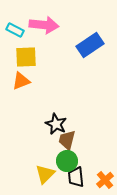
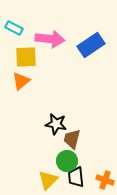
pink arrow: moved 6 px right, 14 px down
cyan rectangle: moved 1 px left, 2 px up
blue rectangle: moved 1 px right
orange triangle: rotated 18 degrees counterclockwise
black star: rotated 15 degrees counterclockwise
brown trapezoid: moved 5 px right, 1 px up
yellow triangle: moved 3 px right, 6 px down
orange cross: rotated 30 degrees counterclockwise
